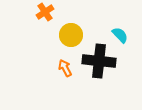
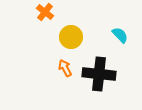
orange cross: rotated 18 degrees counterclockwise
yellow circle: moved 2 px down
black cross: moved 13 px down
